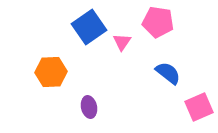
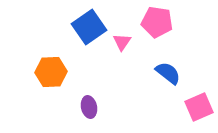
pink pentagon: moved 1 px left
